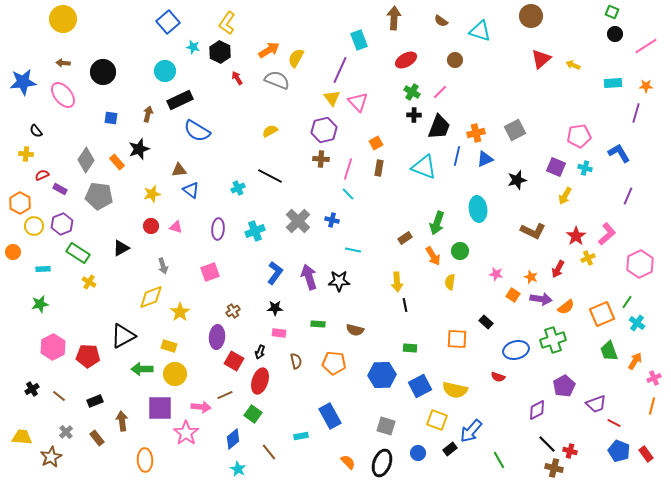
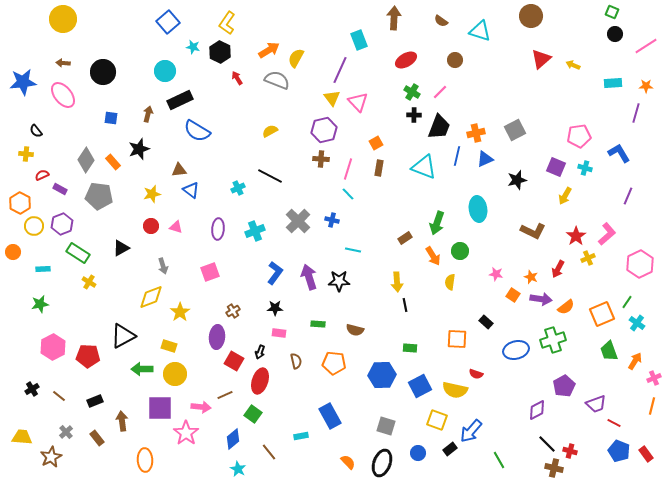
orange rectangle at (117, 162): moved 4 px left
red semicircle at (498, 377): moved 22 px left, 3 px up
